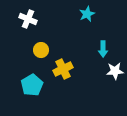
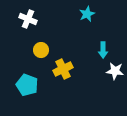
cyan arrow: moved 1 px down
white star: rotated 12 degrees clockwise
cyan pentagon: moved 5 px left; rotated 20 degrees counterclockwise
